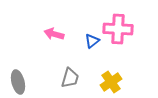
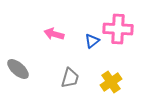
gray ellipse: moved 13 px up; rotated 35 degrees counterclockwise
